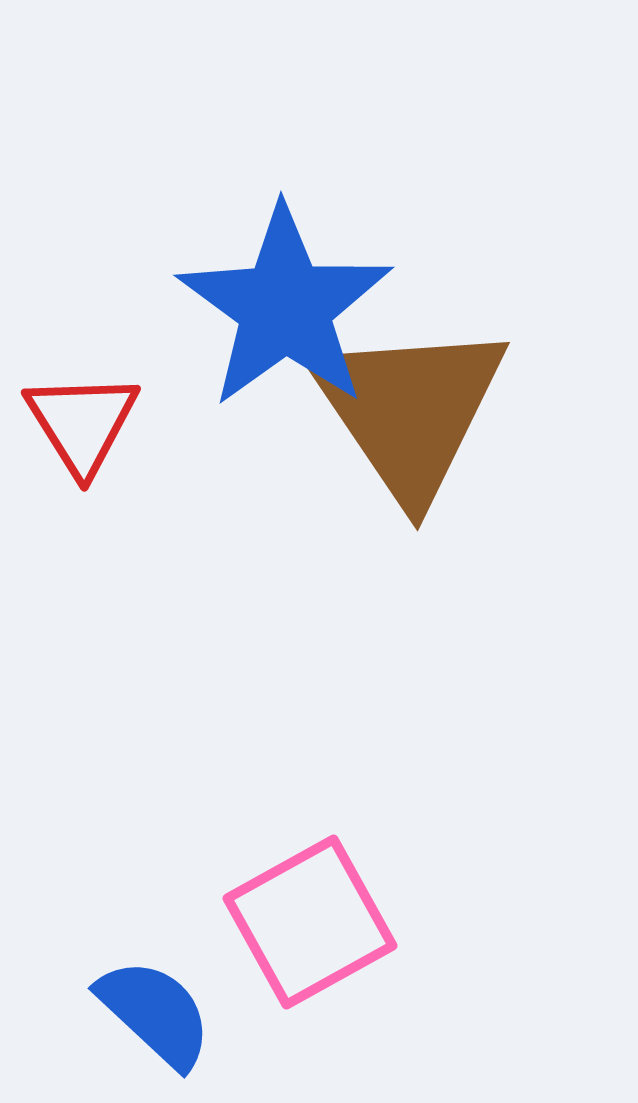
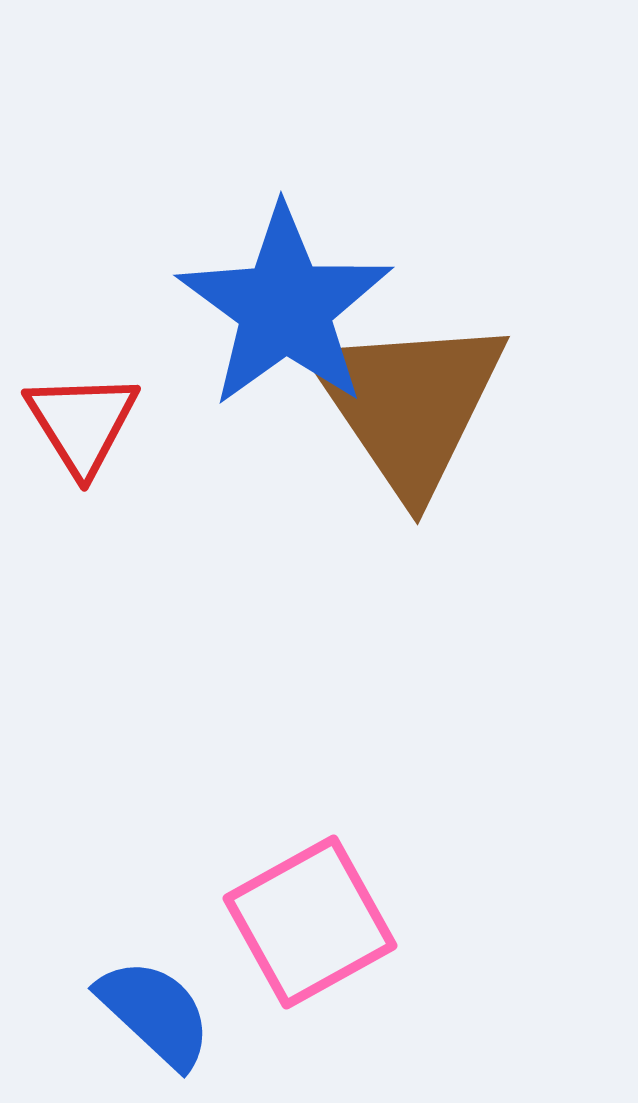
brown triangle: moved 6 px up
